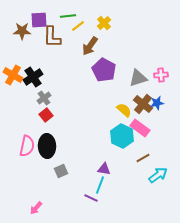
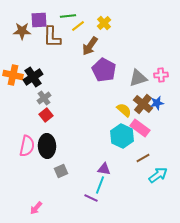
orange cross: rotated 18 degrees counterclockwise
